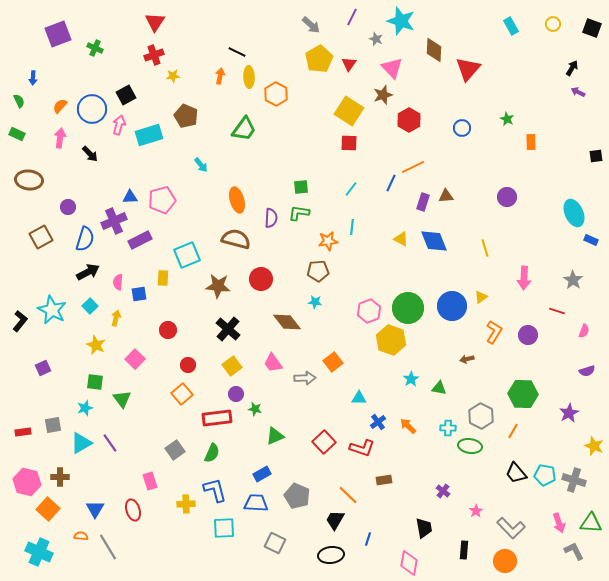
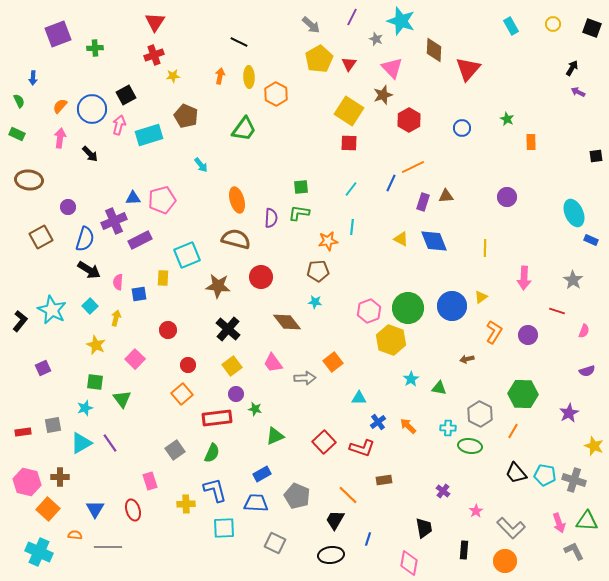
green cross at (95, 48): rotated 28 degrees counterclockwise
black line at (237, 52): moved 2 px right, 10 px up
blue triangle at (130, 197): moved 3 px right, 1 px down
yellow line at (485, 248): rotated 18 degrees clockwise
black arrow at (88, 272): moved 1 px right, 2 px up; rotated 60 degrees clockwise
red circle at (261, 279): moved 2 px up
gray hexagon at (481, 416): moved 1 px left, 2 px up
green triangle at (591, 523): moved 4 px left, 2 px up
orange semicircle at (81, 536): moved 6 px left, 1 px up
gray line at (108, 547): rotated 60 degrees counterclockwise
